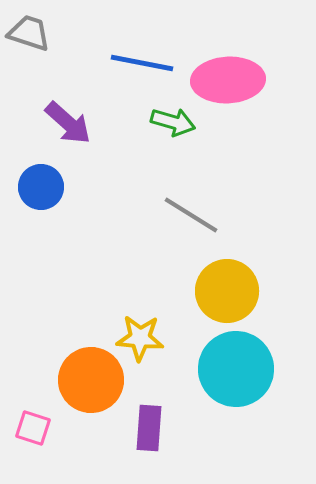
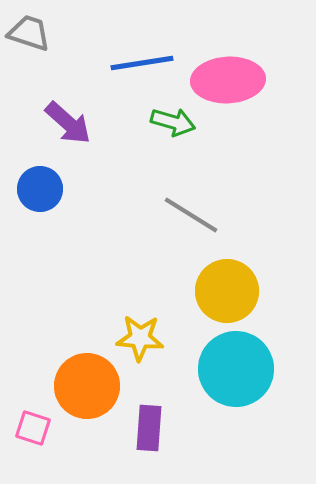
blue line: rotated 20 degrees counterclockwise
blue circle: moved 1 px left, 2 px down
orange circle: moved 4 px left, 6 px down
